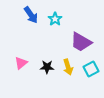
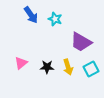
cyan star: rotated 16 degrees counterclockwise
